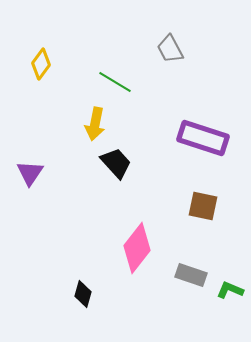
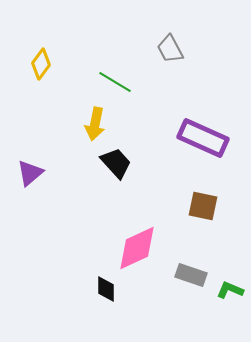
purple rectangle: rotated 6 degrees clockwise
purple triangle: rotated 16 degrees clockwise
pink diamond: rotated 27 degrees clockwise
black diamond: moved 23 px right, 5 px up; rotated 16 degrees counterclockwise
